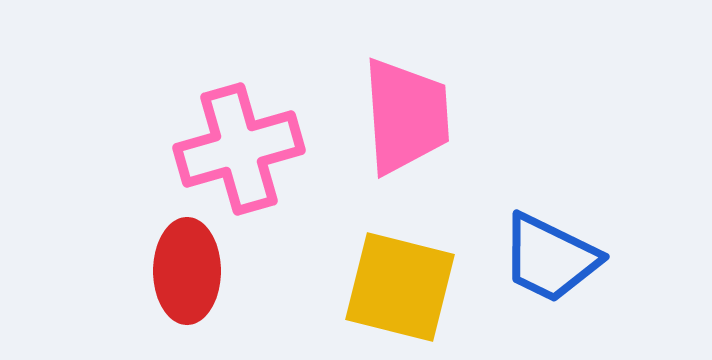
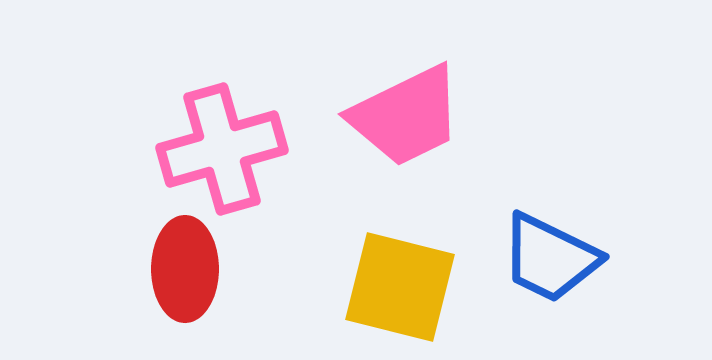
pink trapezoid: rotated 68 degrees clockwise
pink cross: moved 17 px left
red ellipse: moved 2 px left, 2 px up
